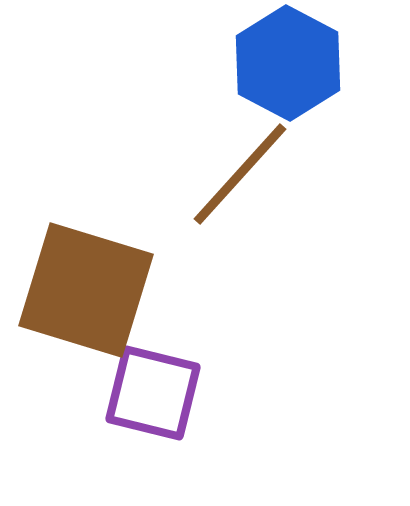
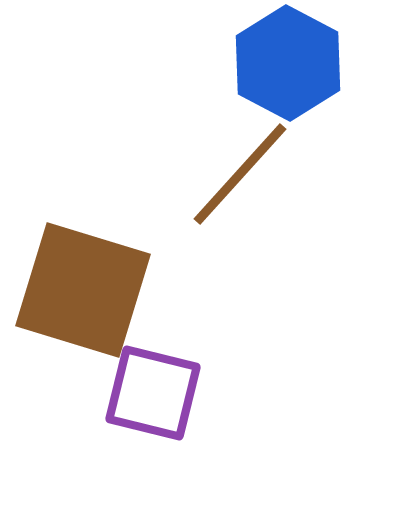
brown square: moved 3 px left
